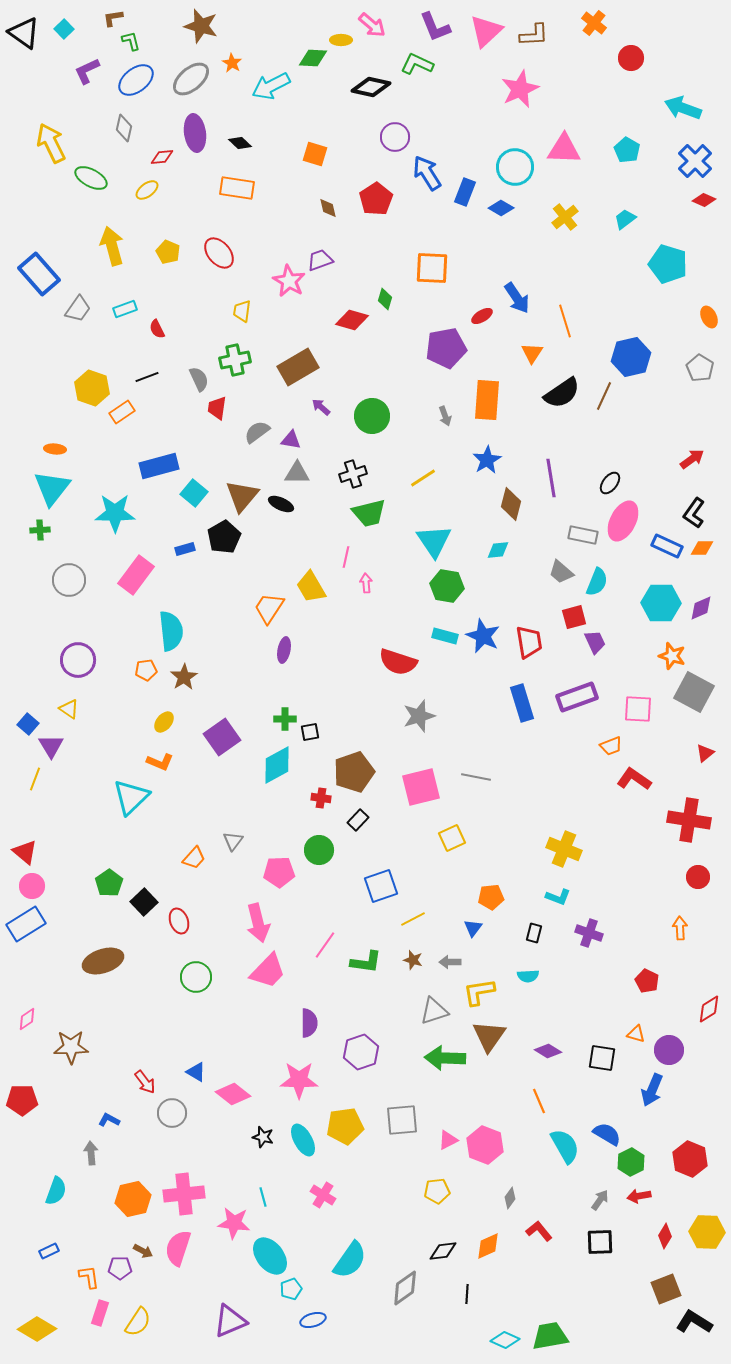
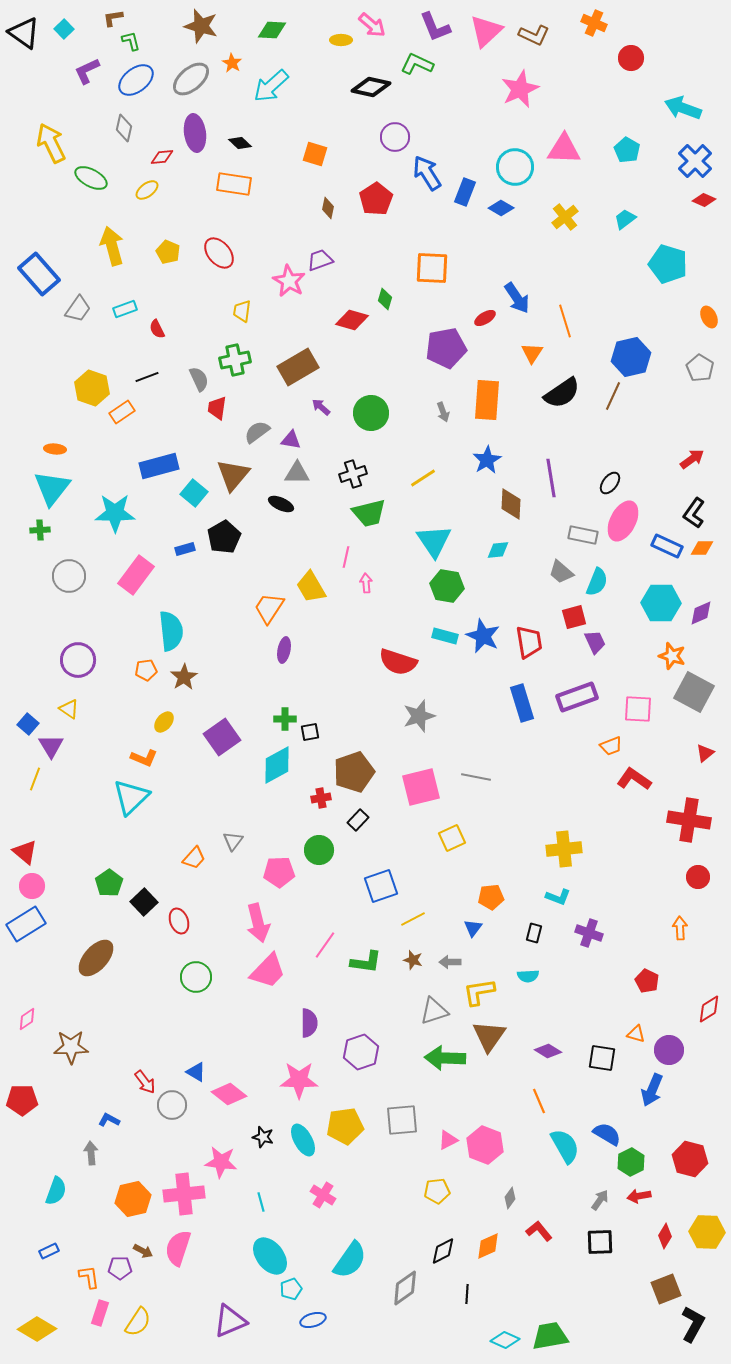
orange cross at (594, 23): rotated 15 degrees counterclockwise
brown L-shape at (534, 35): rotated 28 degrees clockwise
green diamond at (313, 58): moved 41 px left, 28 px up
cyan arrow at (271, 86): rotated 15 degrees counterclockwise
orange rectangle at (237, 188): moved 3 px left, 4 px up
brown diamond at (328, 208): rotated 25 degrees clockwise
red ellipse at (482, 316): moved 3 px right, 2 px down
brown line at (604, 396): moved 9 px right
green circle at (372, 416): moved 1 px left, 3 px up
gray arrow at (445, 416): moved 2 px left, 4 px up
brown triangle at (242, 496): moved 9 px left, 21 px up
brown diamond at (511, 504): rotated 12 degrees counterclockwise
gray circle at (69, 580): moved 4 px up
purple diamond at (701, 608): moved 5 px down
orange L-shape at (160, 762): moved 16 px left, 4 px up
red cross at (321, 798): rotated 18 degrees counterclockwise
yellow cross at (564, 849): rotated 28 degrees counterclockwise
brown ellipse at (103, 961): moved 7 px left, 3 px up; rotated 30 degrees counterclockwise
pink diamond at (233, 1094): moved 4 px left
gray circle at (172, 1113): moved 8 px up
red hexagon at (690, 1159): rotated 8 degrees counterclockwise
cyan line at (263, 1197): moved 2 px left, 5 px down
pink star at (234, 1223): moved 13 px left, 61 px up
black diamond at (443, 1251): rotated 20 degrees counterclockwise
black L-shape at (694, 1322): moved 1 px left, 2 px down; rotated 87 degrees clockwise
